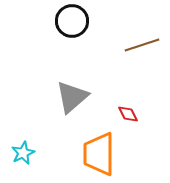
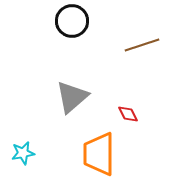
cyan star: rotated 15 degrees clockwise
